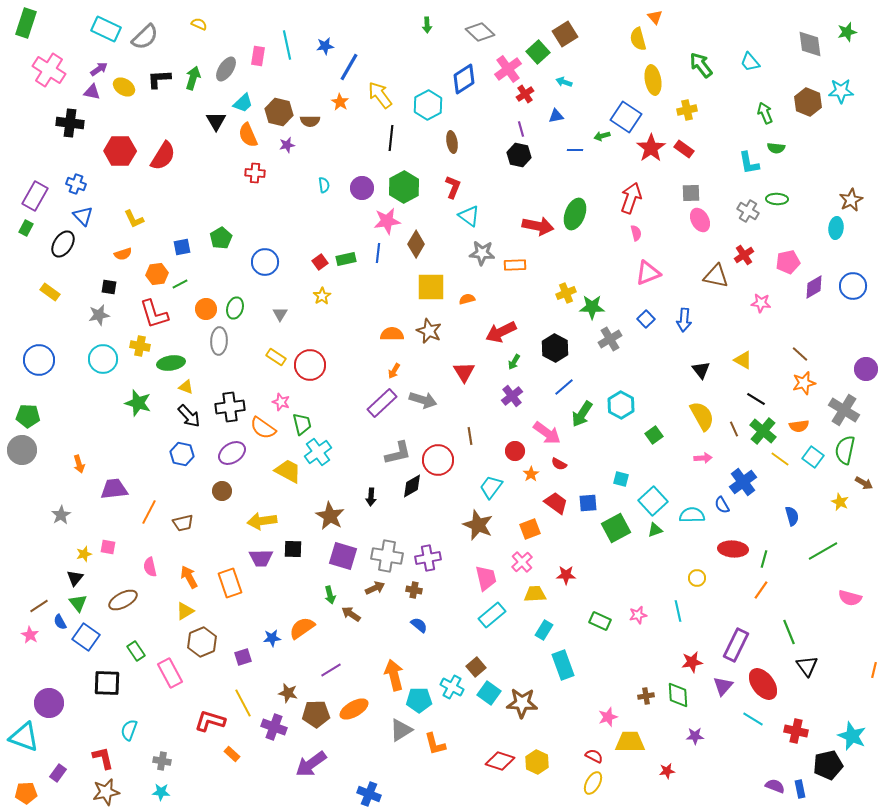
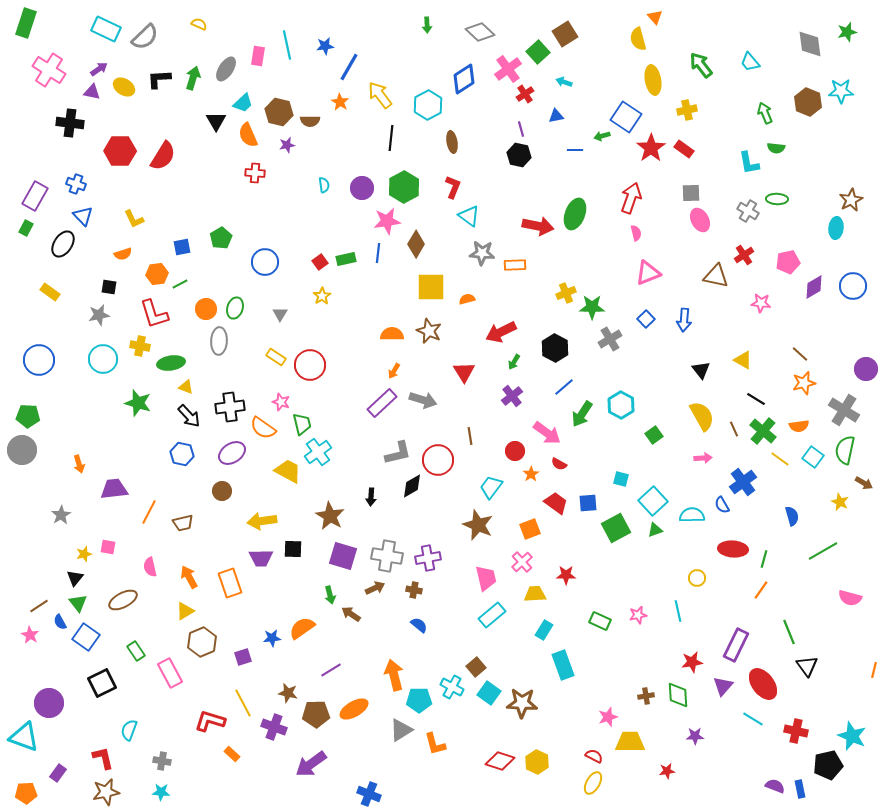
black square at (107, 683): moved 5 px left; rotated 28 degrees counterclockwise
